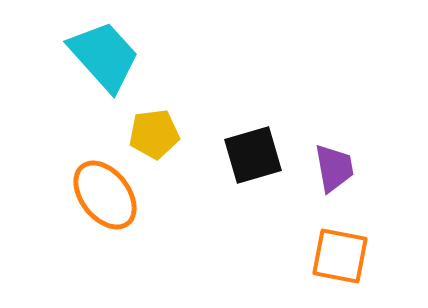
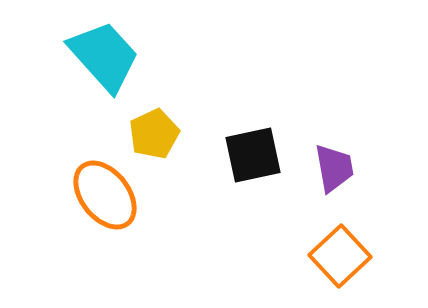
yellow pentagon: rotated 18 degrees counterclockwise
black square: rotated 4 degrees clockwise
orange square: rotated 36 degrees clockwise
